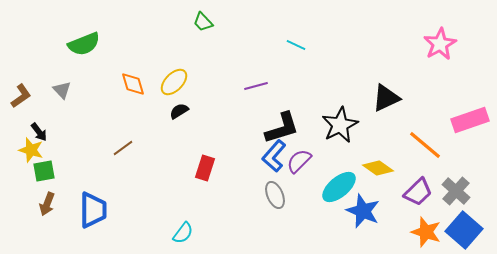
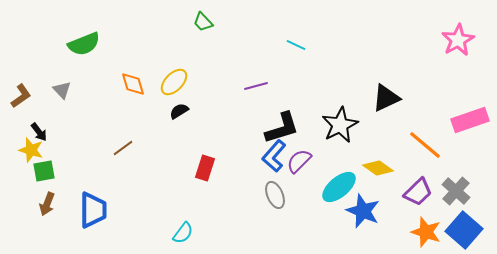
pink star: moved 18 px right, 4 px up
